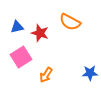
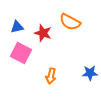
red star: moved 3 px right
pink square: moved 4 px up; rotated 30 degrees counterclockwise
orange arrow: moved 5 px right, 1 px down; rotated 21 degrees counterclockwise
